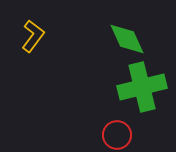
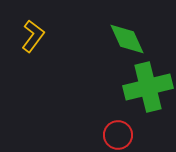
green cross: moved 6 px right
red circle: moved 1 px right
